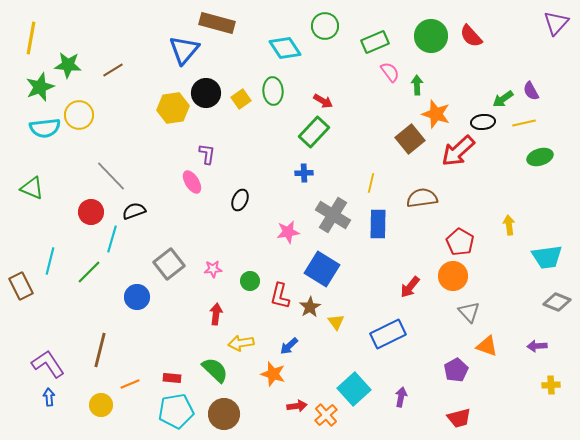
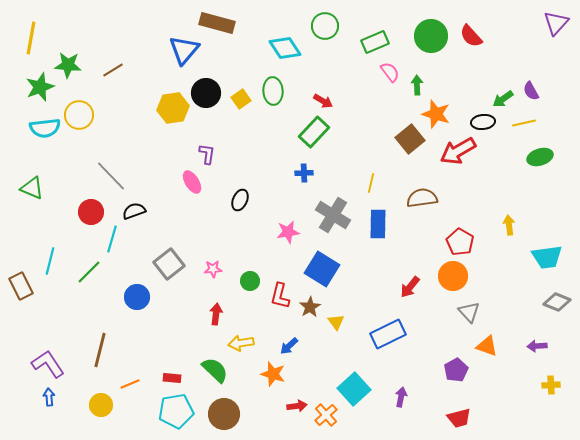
red arrow at (458, 151): rotated 12 degrees clockwise
